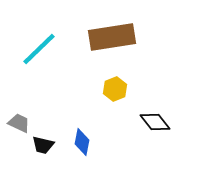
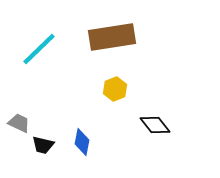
black diamond: moved 3 px down
